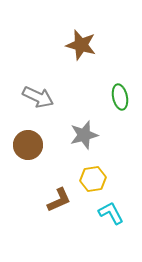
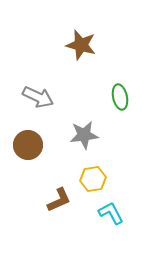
gray star: rotated 8 degrees clockwise
